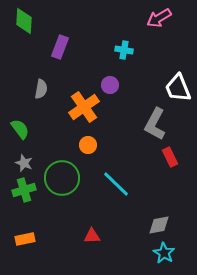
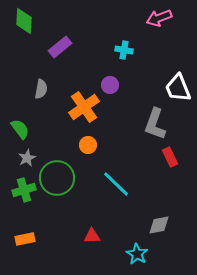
pink arrow: rotated 10 degrees clockwise
purple rectangle: rotated 30 degrees clockwise
gray L-shape: rotated 8 degrees counterclockwise
gray star: moved 3 px right, 5 px up; rotated 24 degrees clockwise
green circle: moved 5 px left
cyan star: moved 27 px left, 1 px down
